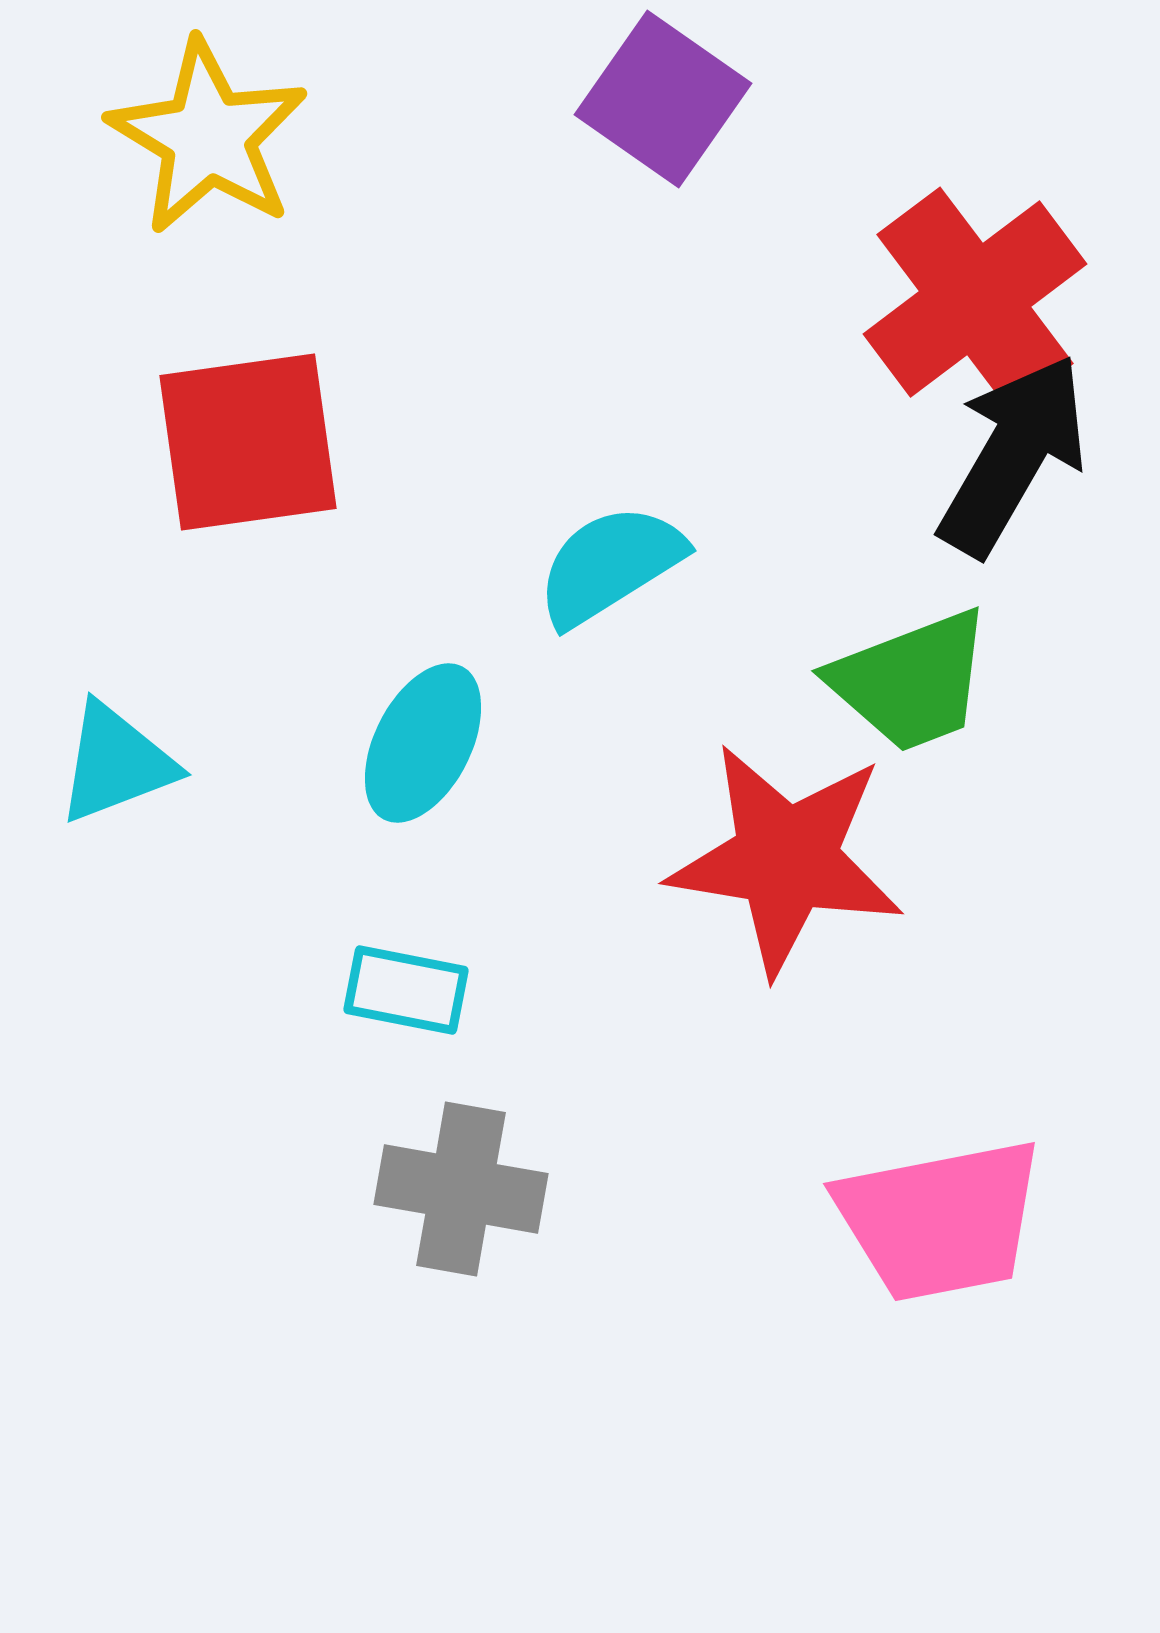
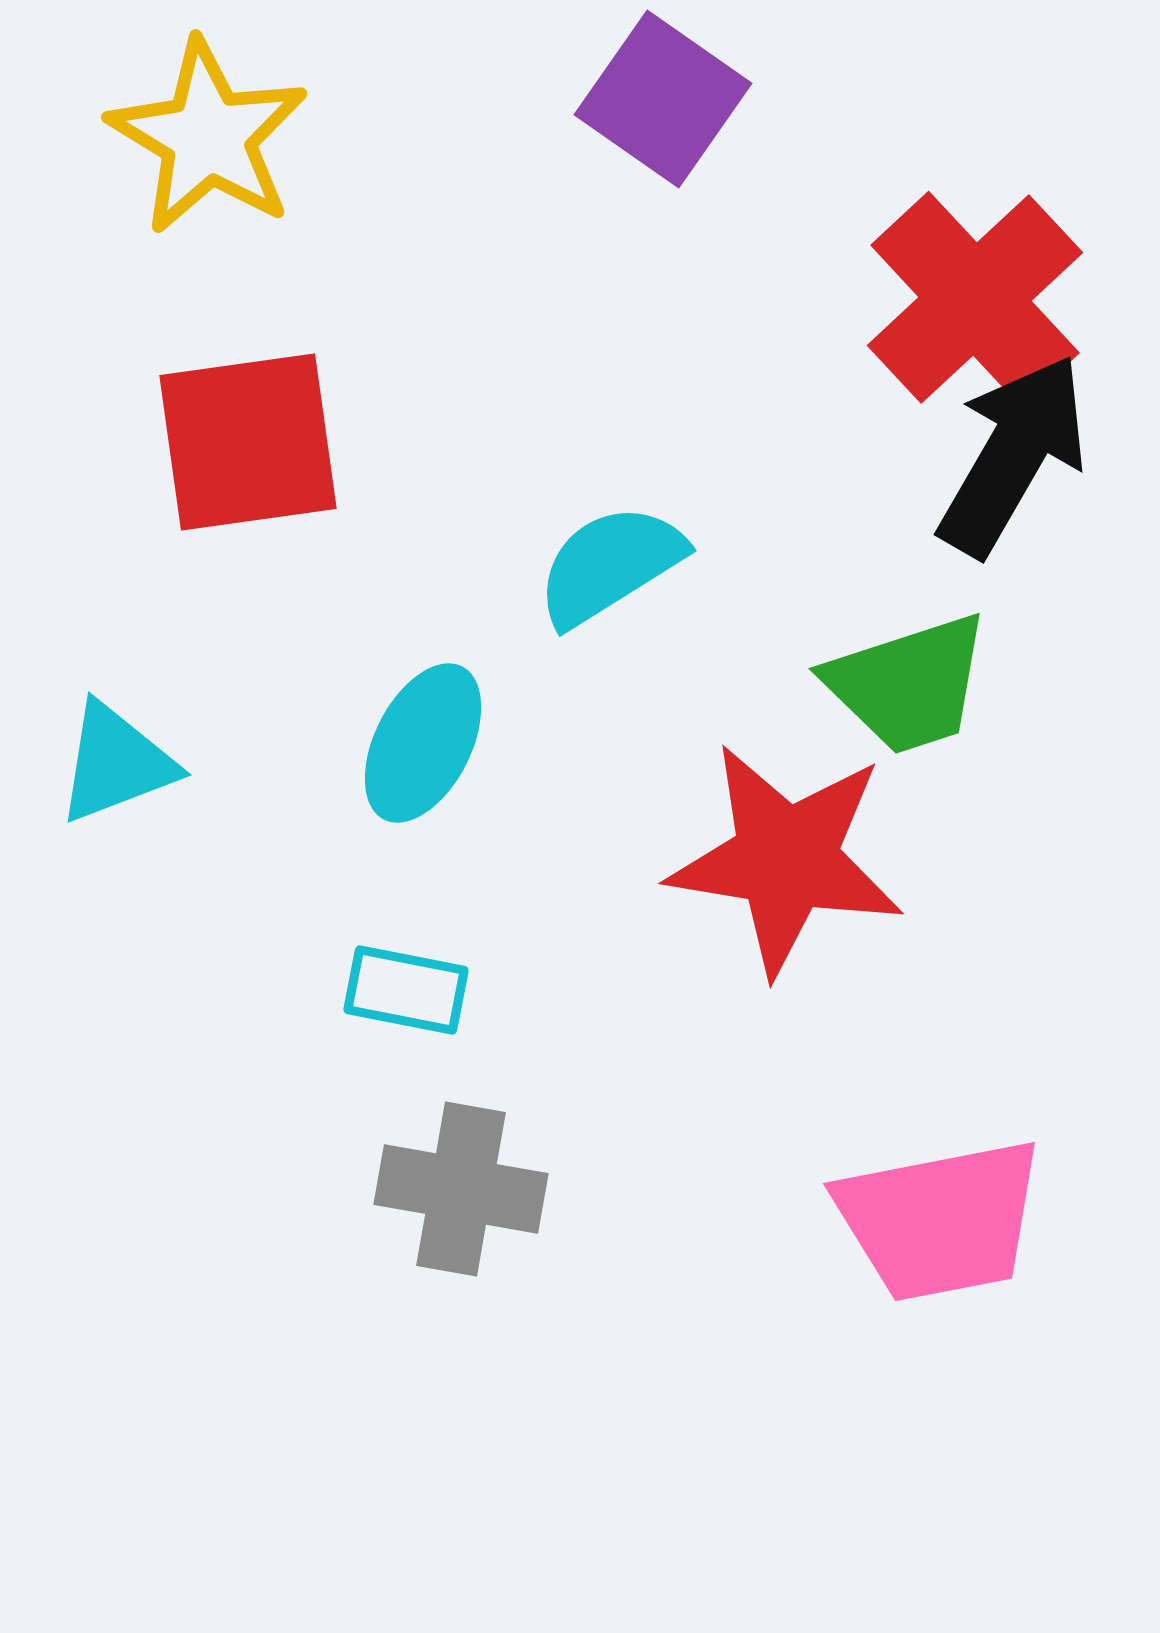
red cross: rotated 6 degrees counterclockwise
green trapezoid: moved 3 px left, 3 px down; rotated 3 degrees clockwise
